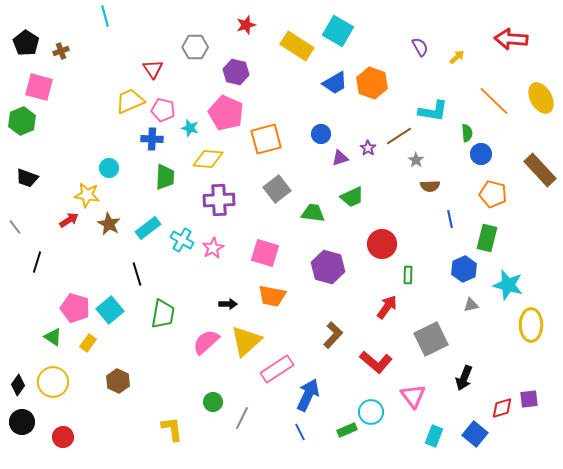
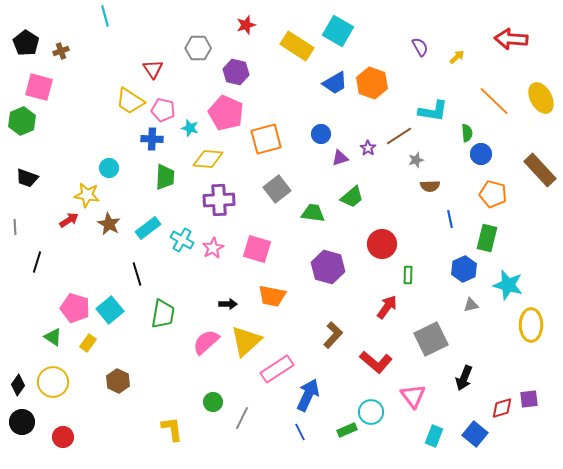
gray hexagon at (195, 47): moved 3 px right, 1 px down
yellow trapezoid at (130, 101): rotated 124 degrees counterclockwise
gray star at (416, 160): rotated 21 degrees clockwise
green trapezoid at (352, 197): rotated 15 degrees counterclockwise
gray line at (15, 227): rotated 35 degrees clockwise
pink square at (265, 253): moved 8 px left, 4 px up
